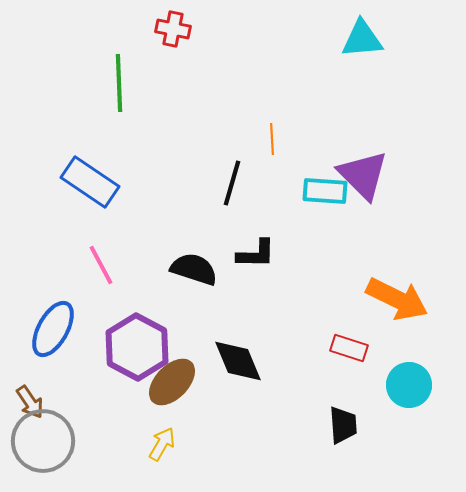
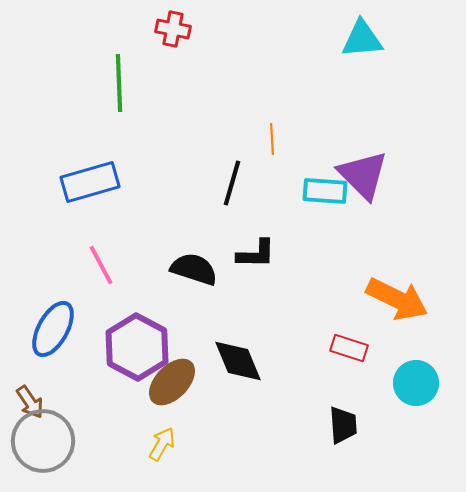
blue rectangle: rotated 50 degrees counterclockwise
cyan circle: moved 7 px right, 2 px up
